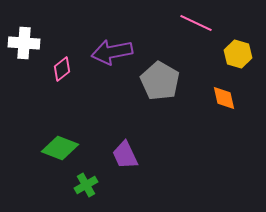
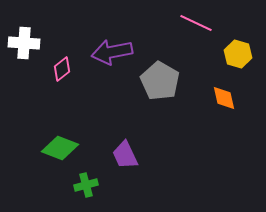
green cross: rotated 15 degrees clockwise
